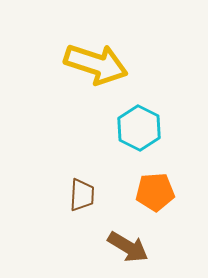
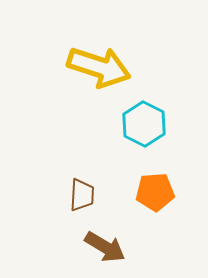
yellow arrow: moved 3 px right, 3 px down
cyan hexagon: moved 5 px right, 4 px up
brown arrow: moved 23 px left
